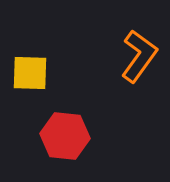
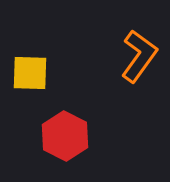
red hexagon: rotated 21 degrees clockwise
